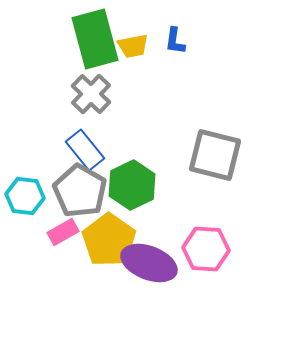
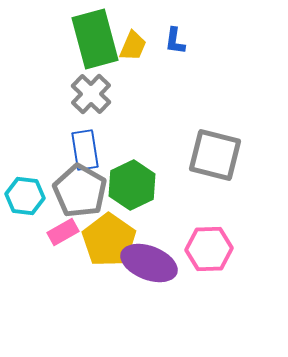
yellow trapezoid: rotated 56 degrees counterclockwise
blue rectangle: rotated 30 degrees clockwise
pink hexagon: moved 3 px right; rotated 6 degrees counterclockwise
